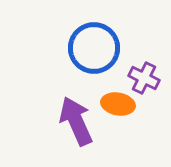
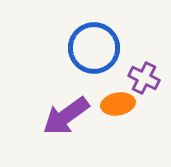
orange ellipse: rotated 20 degrees counterclockwise
purple arrow: moved 10 px left, 5 px up; rotated 102 degrees counterclockwise
